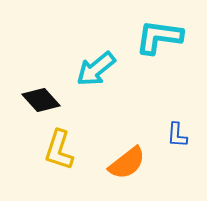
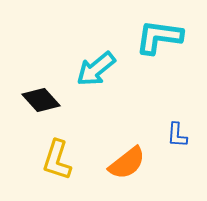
yellow L-shape: moved 2 px left, 10 px down
